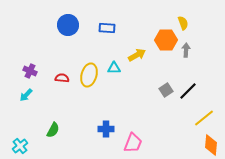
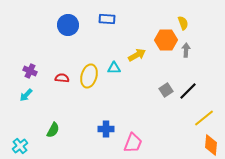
blue rectangle: moved 9 px up
yellow ellipse: moved 1 px down
